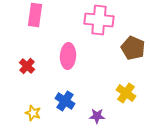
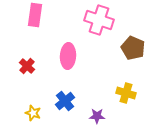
pink cross: rotated 12 degrees clockwise
yellow cross: rotated 18 degrees counterclockwise
blue cross: rotated 18 degrees clockwise
